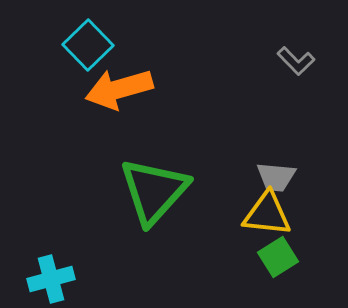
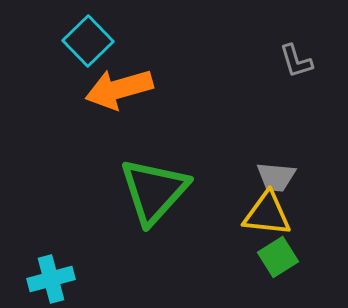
cyan square: moved 4 px up
gray L-shape: rotated 27 degrees clockwise
